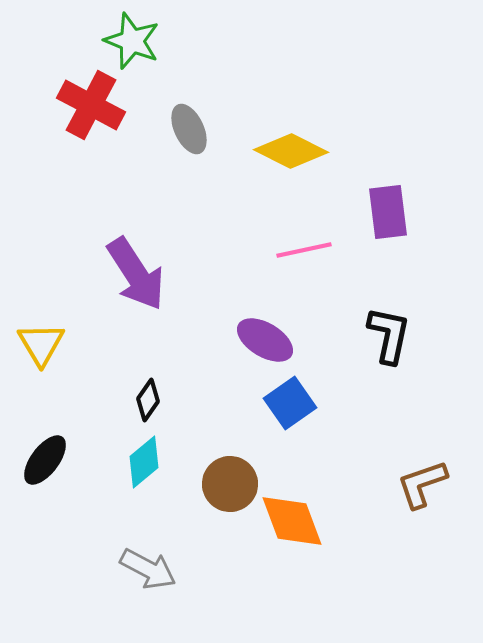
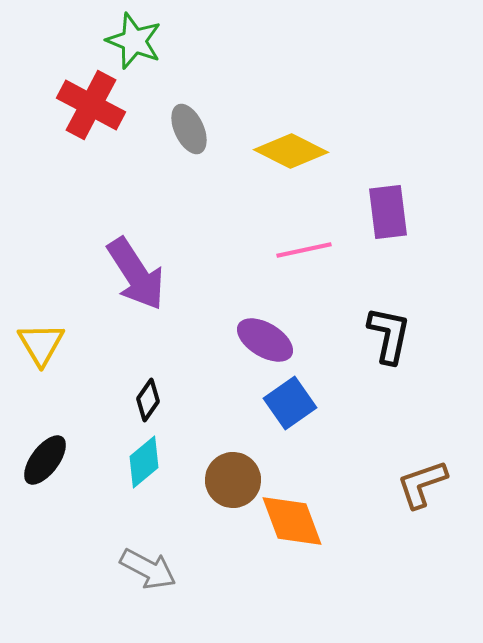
green star: moved 2 px right
brown circle: moved 3 px right, 4 px up
